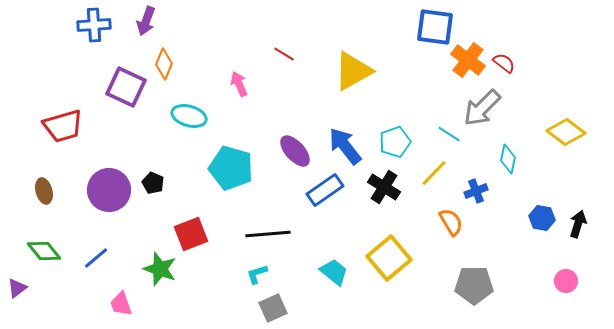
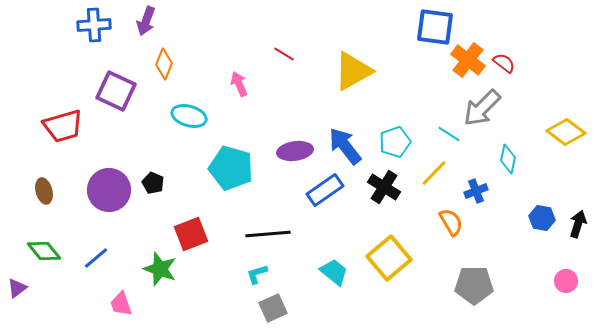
purple square at (126, 87): moved 10 px left, 4 px down
purple ellipse at (295, 151): rotated 56 degrees counterclockwise
